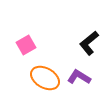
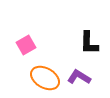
black L-shape: rotated 50 degrees counterclockwise
